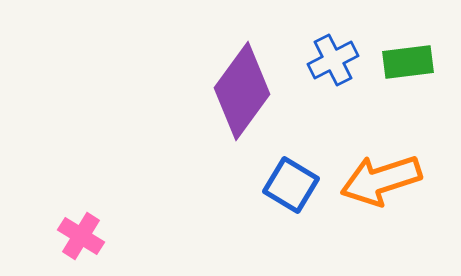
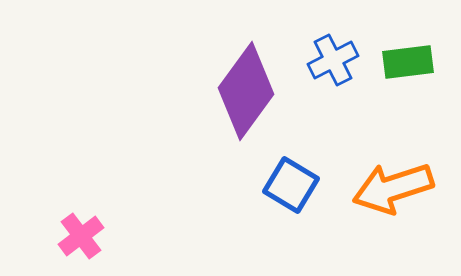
purple diamond: moved 4 px right
orange arrow: moved 12 px right, 8 px down
pink cross: rotated 21 degrees clockwise
